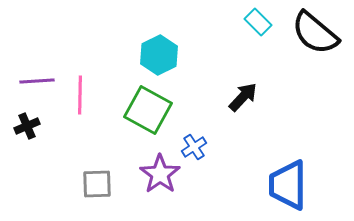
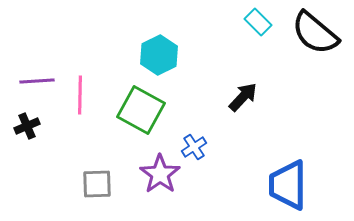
green square: moved 7 px left
